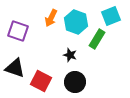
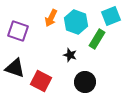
black circle: moved 10 px right
